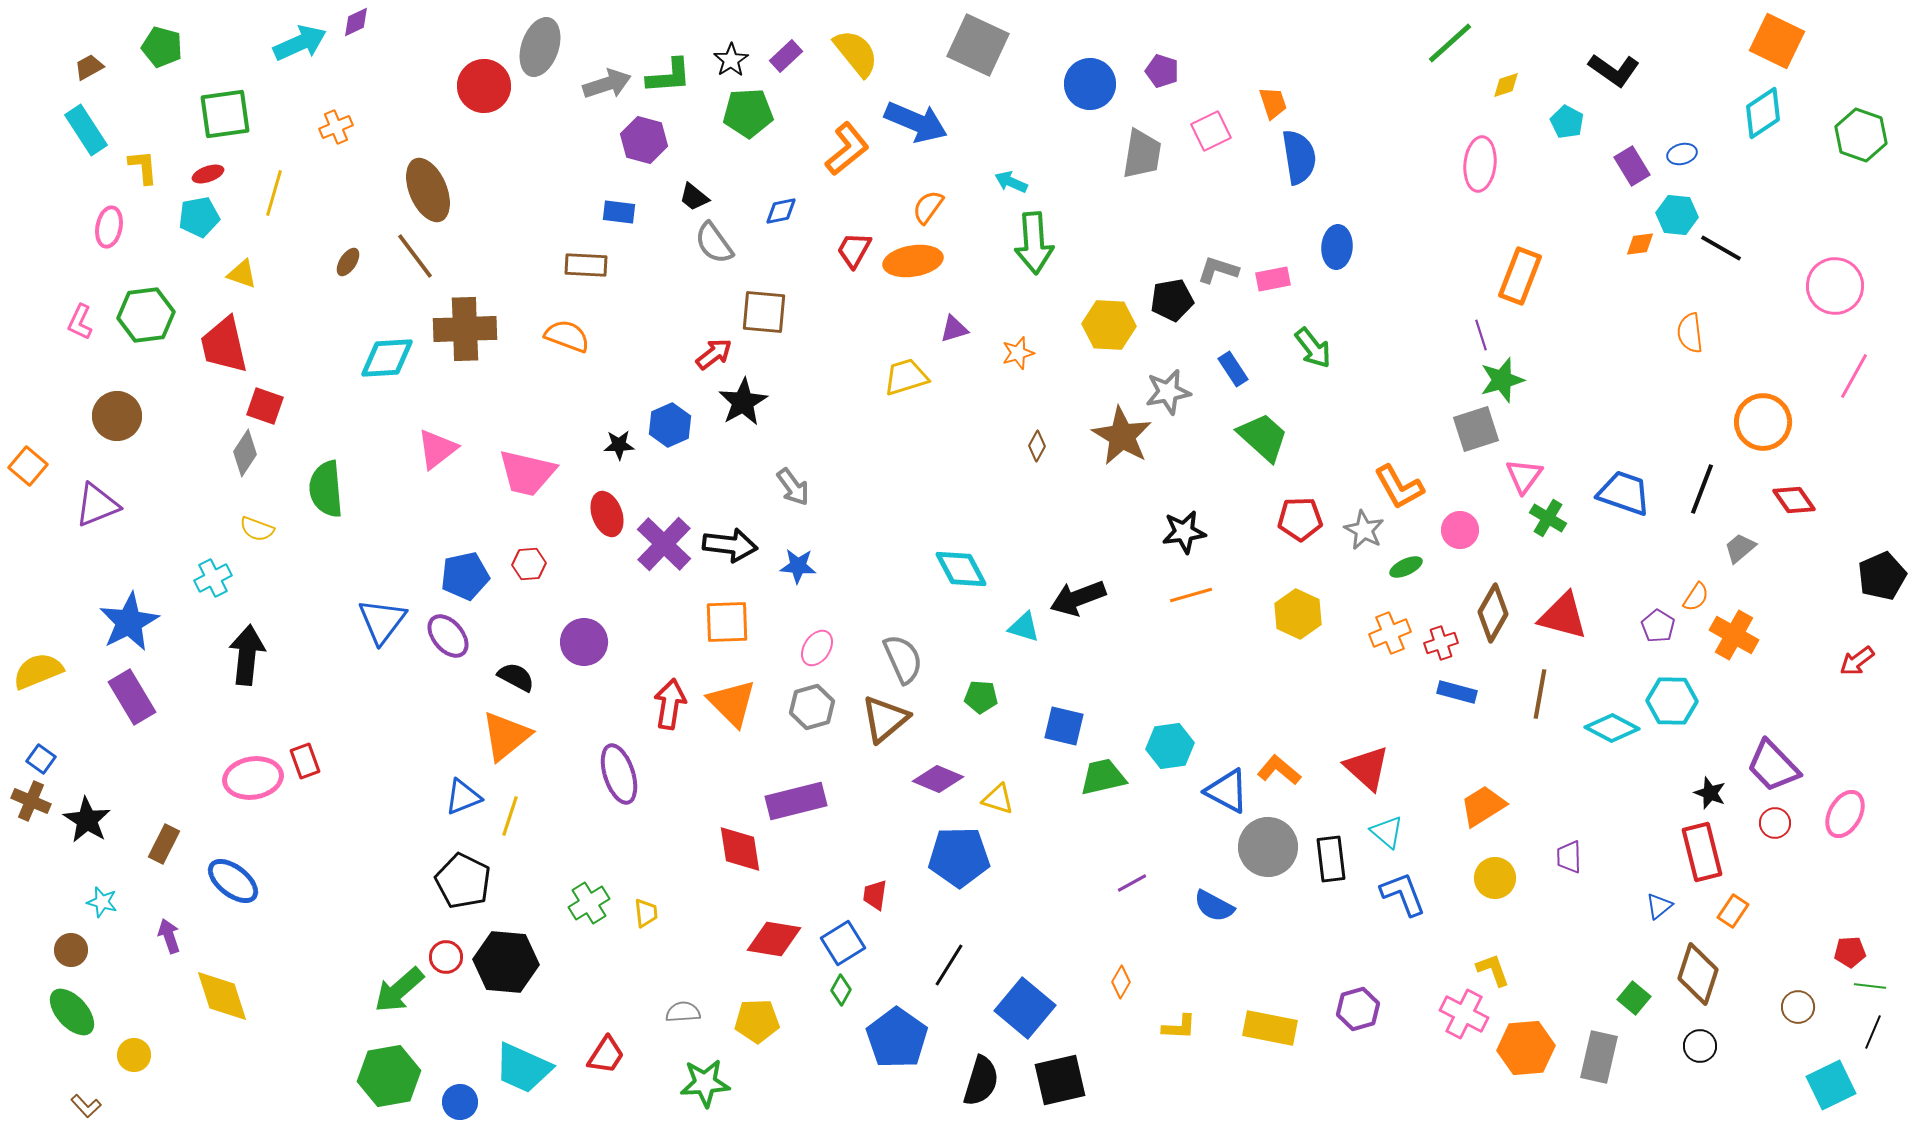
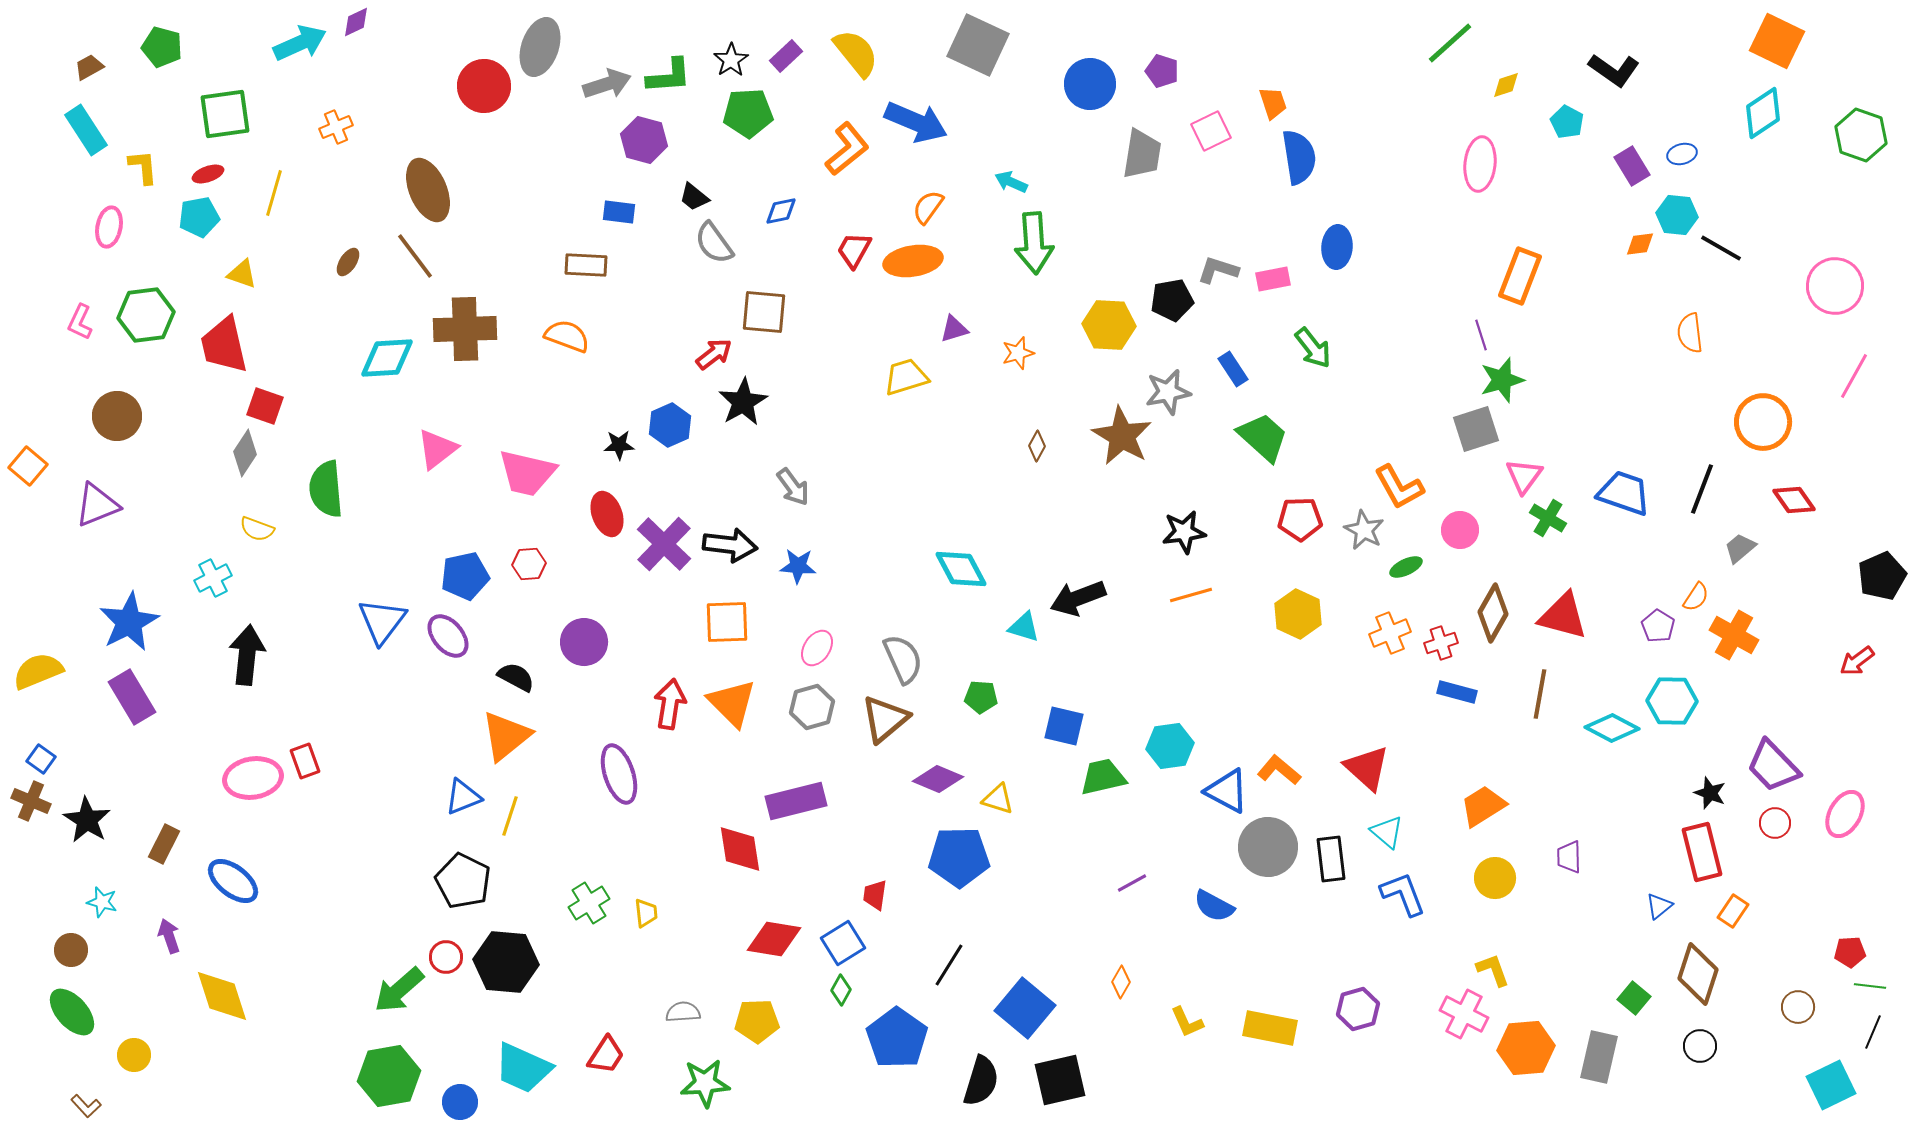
yellow L-shape at (1179, 1027): moved 8 px right, 5 px up; rotated 63 degrees clockwise
